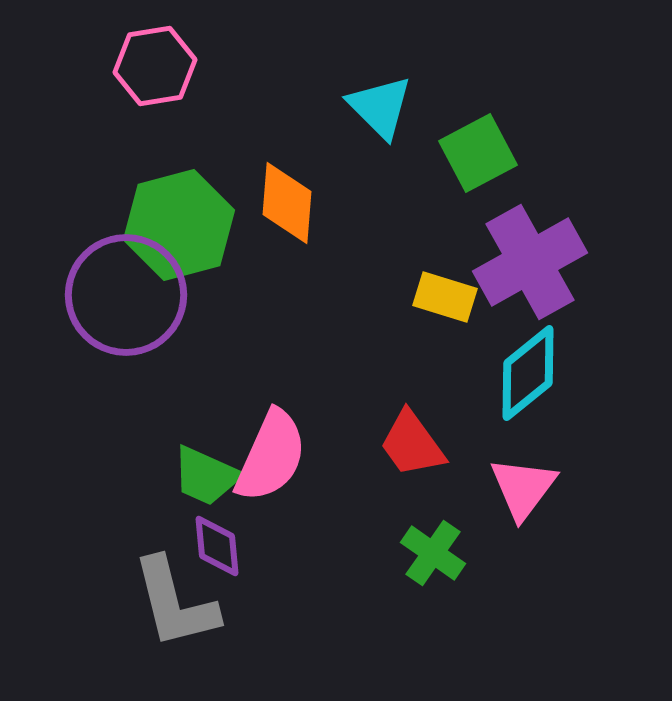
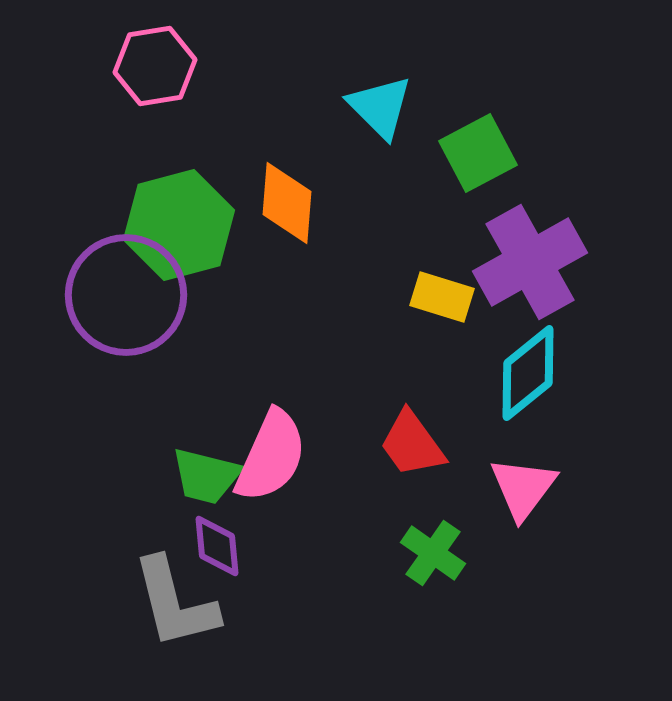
yellow rectangle: moved 3 px left
green trapezoid: rotated 10 degrees counterclockwise
